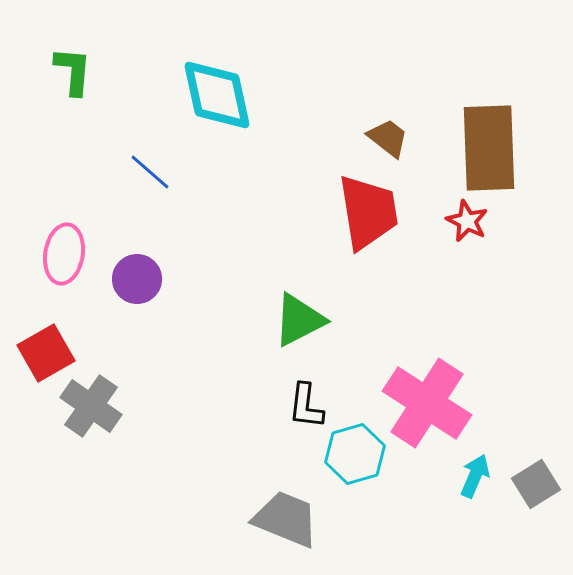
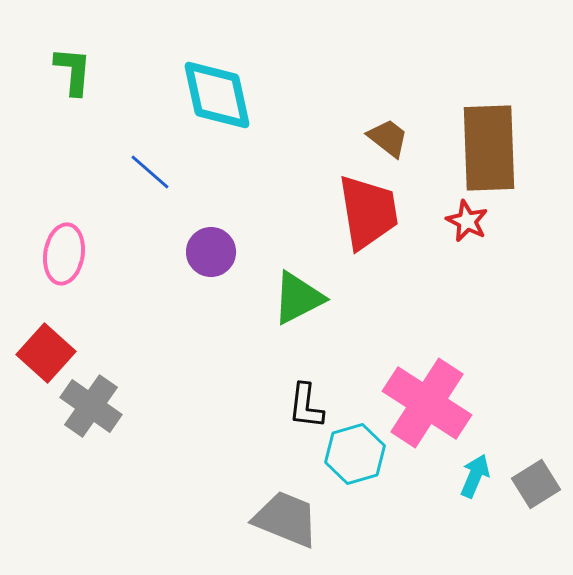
purple circle: moved 74 px right, 27 px up
green triangle: moved 1 px left, 22 px up
red square: rotated 18 degrees counterclockwise
